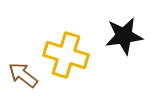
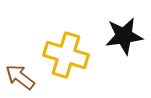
brown arrow: moved 3 px left, 2 px down
